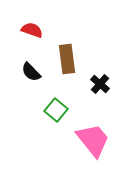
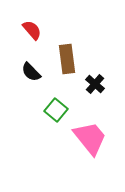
red semicircle: rotated 30 degrees clockwise
black cross: moved 5 px left
pink trapezoid: moved 3 px left, 2 px up
